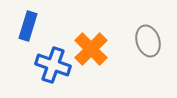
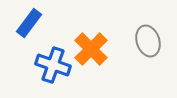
blue rectangle: moved 1 px right, 3 px up; rotated 20 degrees clockwise
